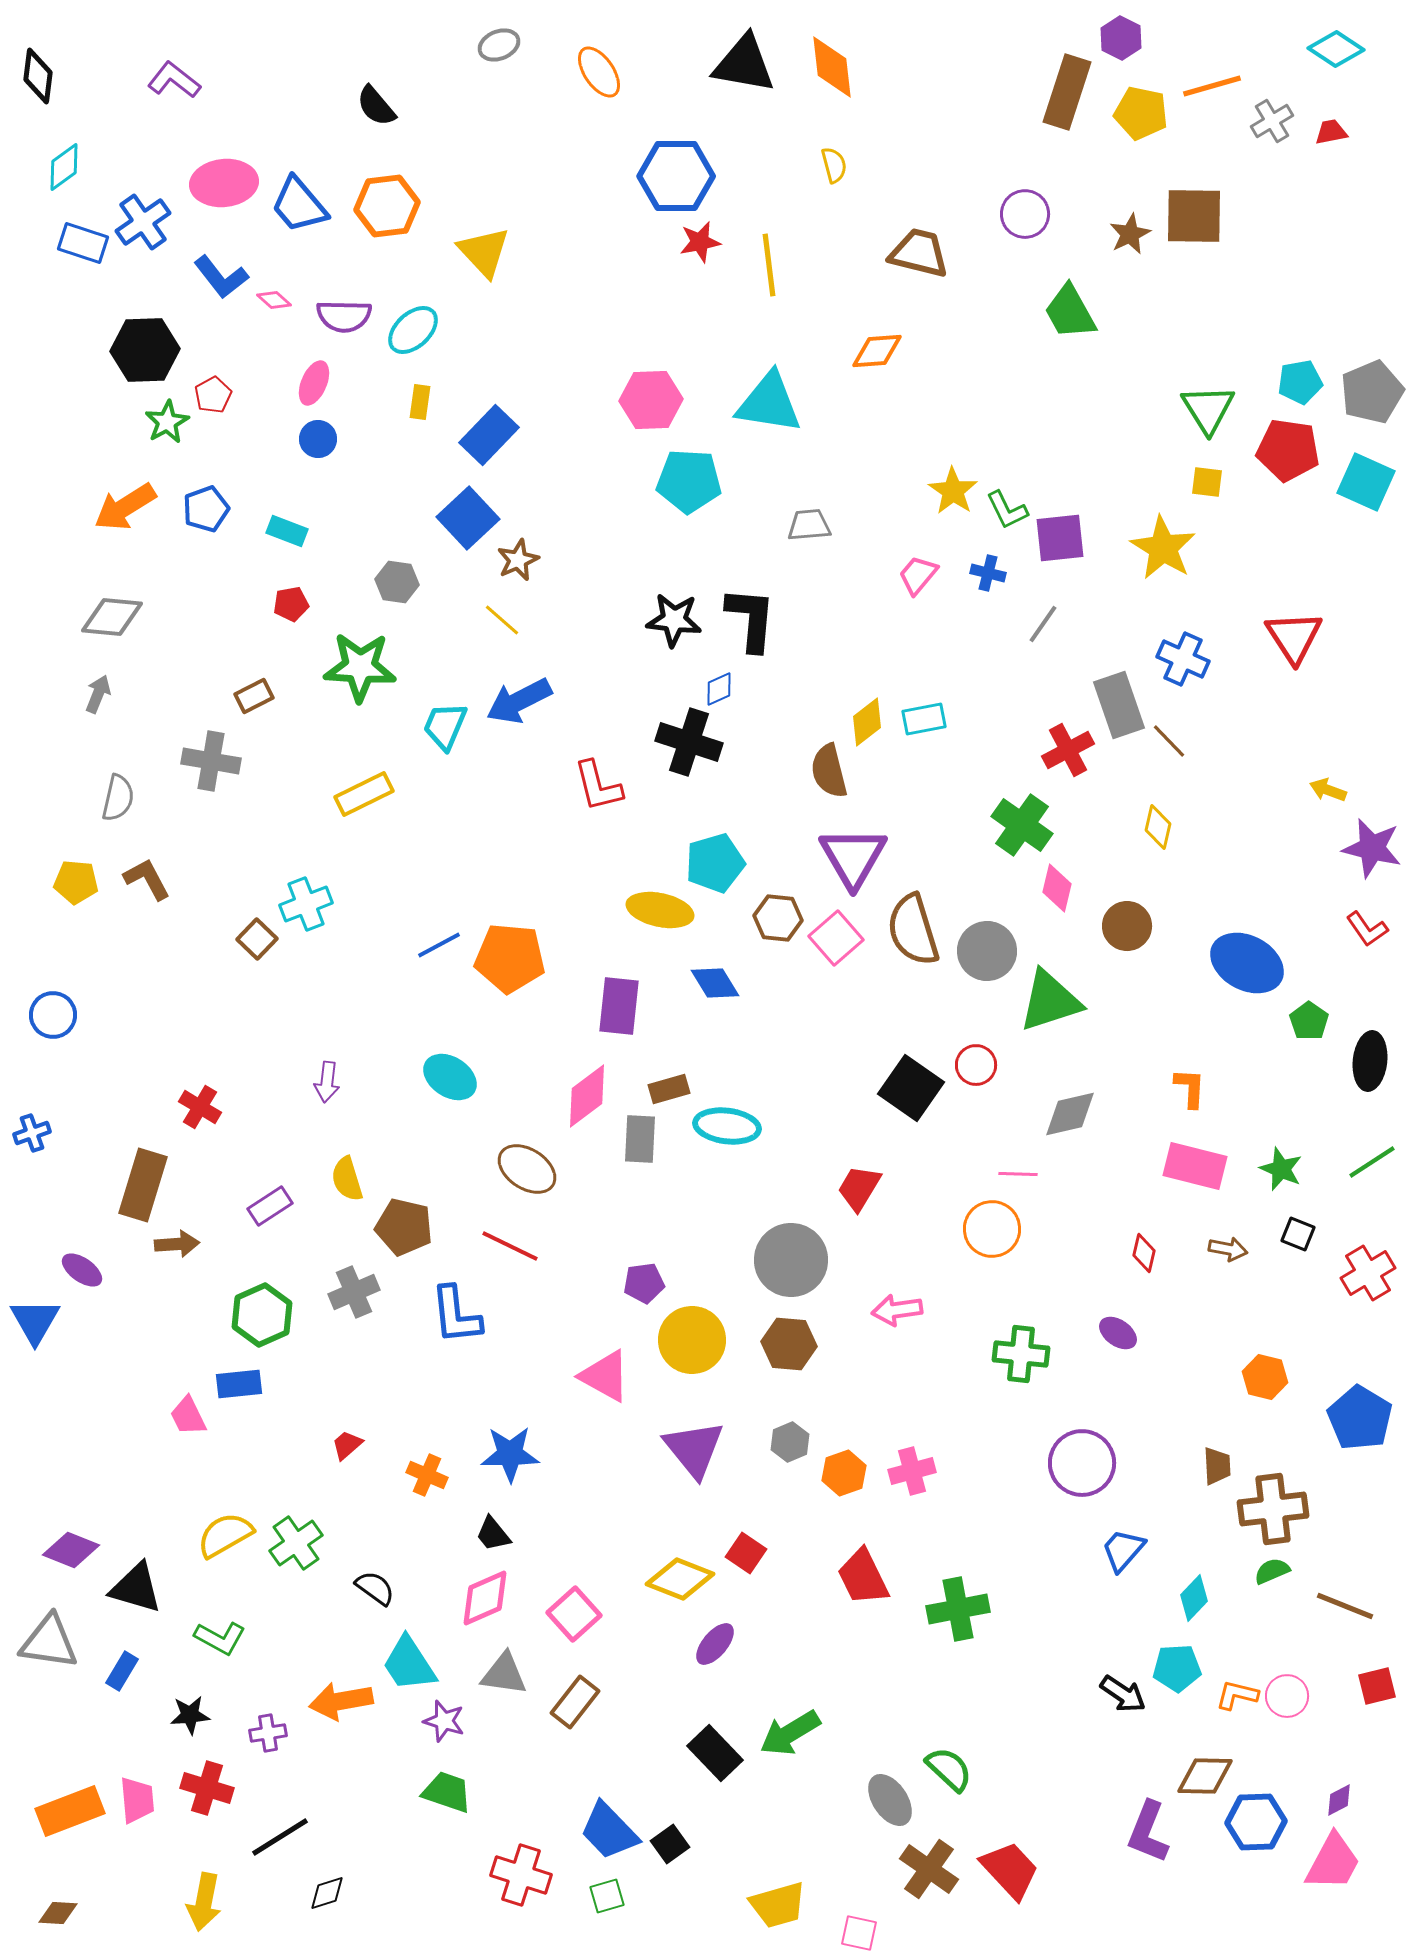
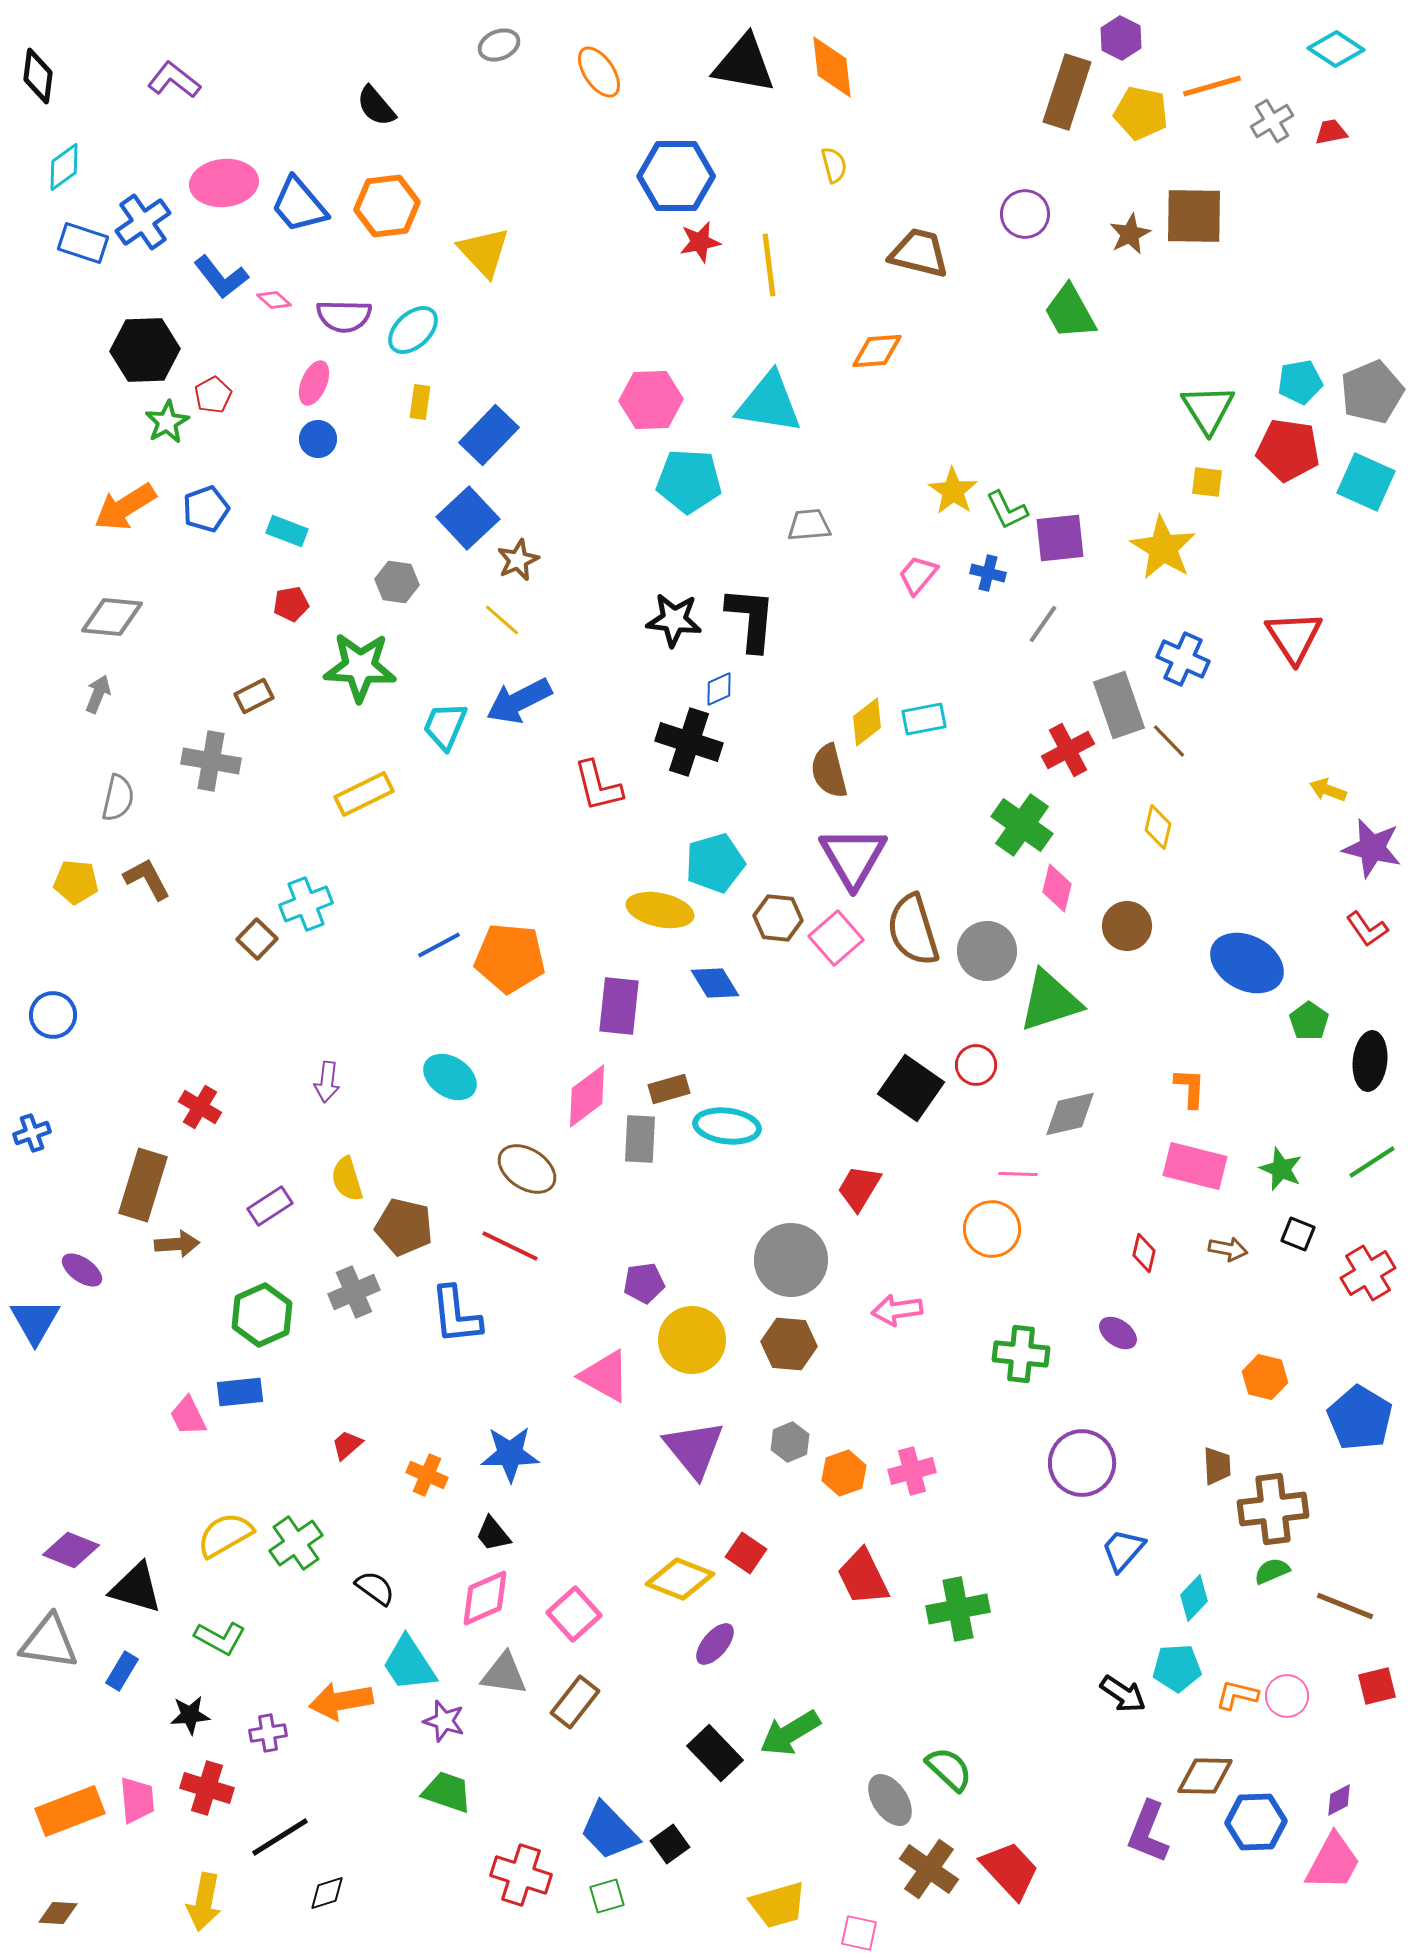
blue rectangle at (239, 1384): moved 1 px right, 8 px down
